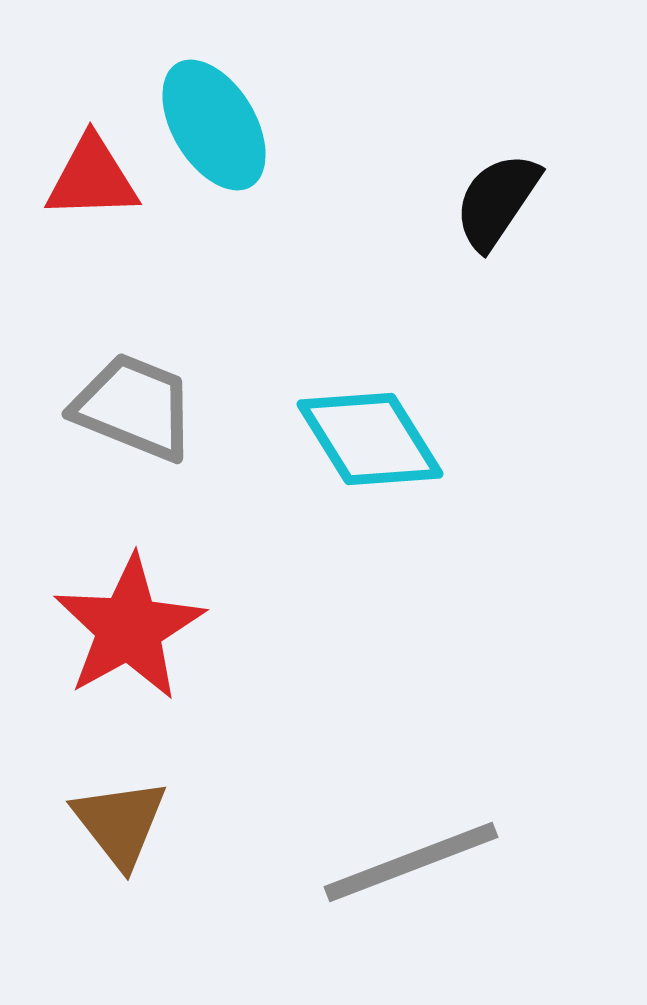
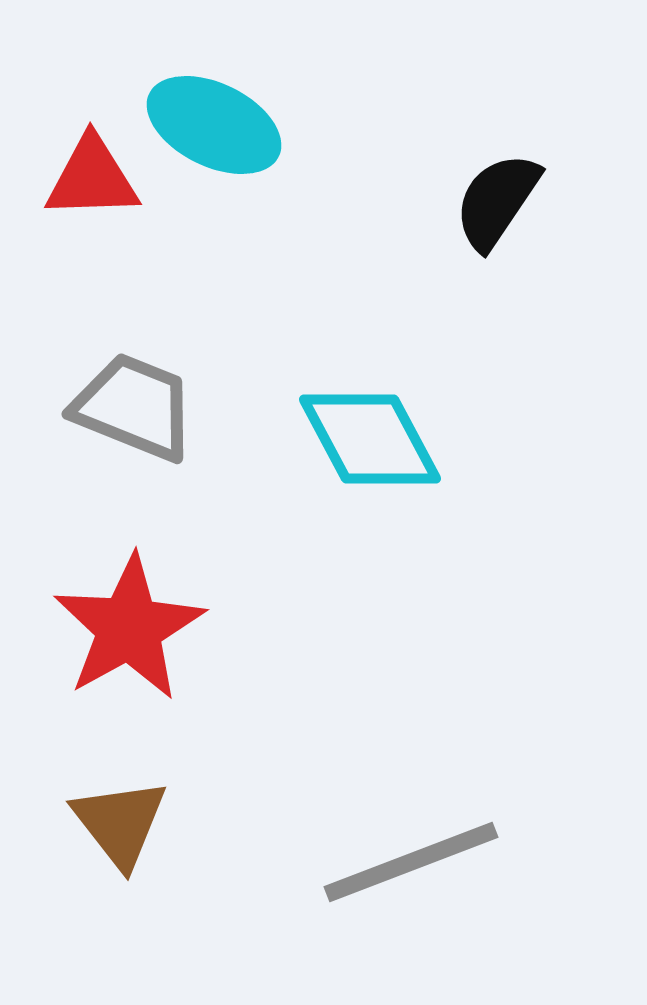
cyan ellipse: rotated 33 degrees counterclockwise
cyan diamond: rotated 4 degrees clockwise
